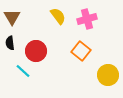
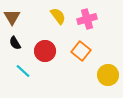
black semicircle: moved 5 px right; rotated 24 degrees counterclockwise
red circle: moved 9 px right
